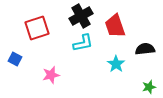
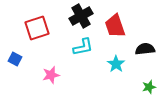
cyan L-shape: moved 4 px down
